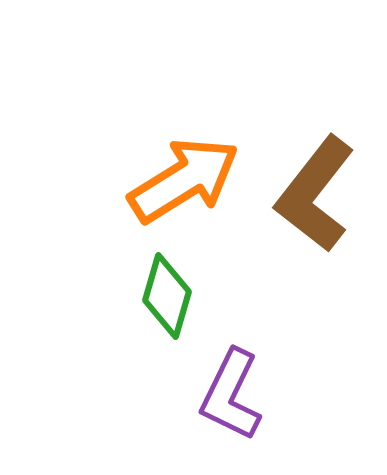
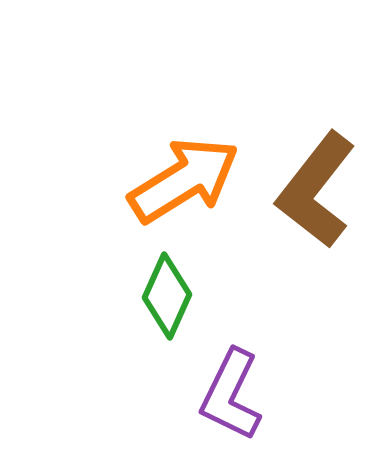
brown L-shape: moved 1 px right, 4 px up
green diamond: rotated 8 degrees clockwise
